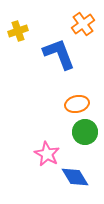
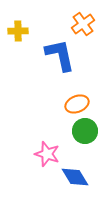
yellow cross: rotated 18 degrees clockwise
blue L-shape: moved 1 px right, 1 px down; rotated 9 degrees clockwise
orange ellipse: rotated 10 degrees counterclockwise
green circle: moved 1 px up
pink star: rotated 10 degrees counterclockwise
